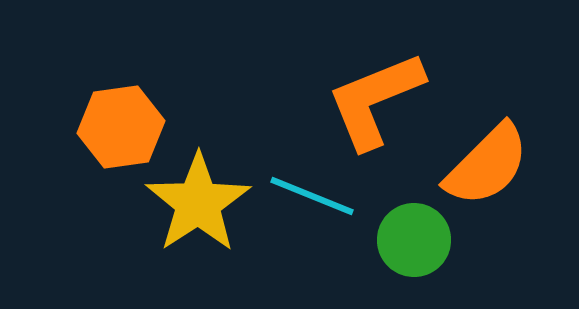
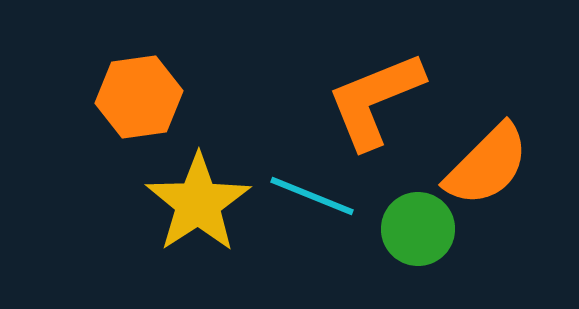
orange hexagon: moved 18 px right, 30 px up
green circle: moved 4 px right, 11 px up
